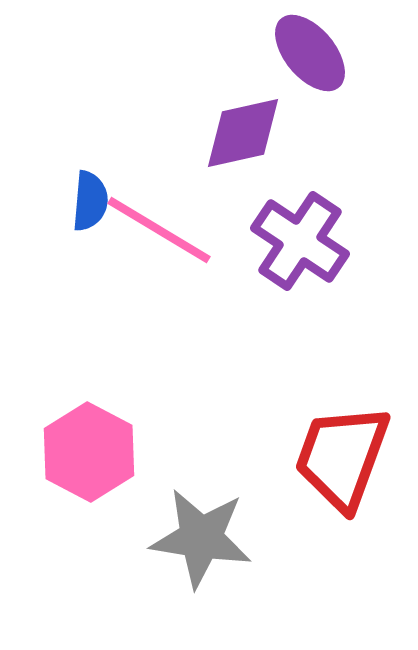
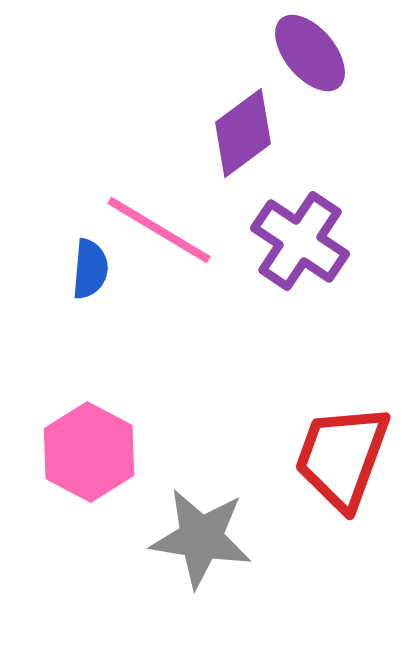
purple diamond: rotated 24 degrees counterclockwise
blue semicircle: moved 68 px down
